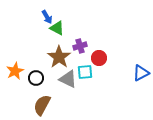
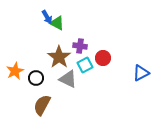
green triangle: moved 5 px up
purple cross: rotated 24 degrees clockwise
red circle: moved 4 px right
cyan square: moved 7 px up; rotated 21 degrees counterclockwise
